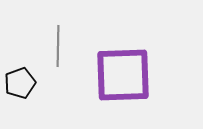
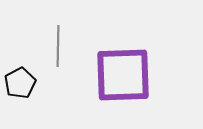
black pentagon: rotated 8 degrees counterclockwise
